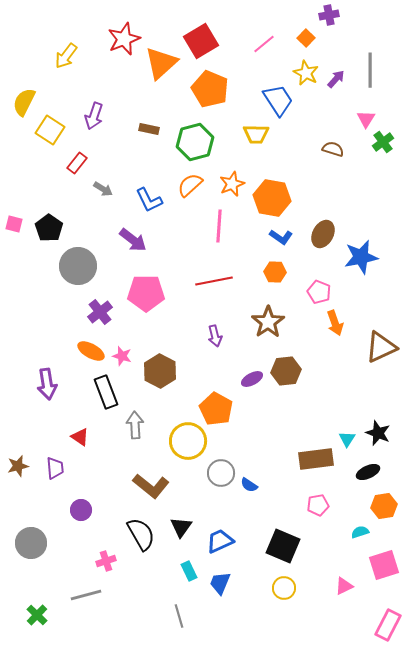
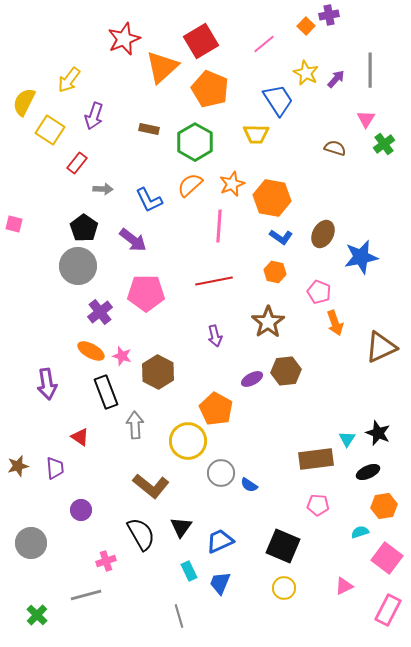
orange square at (306, 38): moved 12 px up
yellow arrow at (66, 56): moved 3 px right, 24 px down
orange triangle at (161, 63): moved 1 px right, 4 px down
green hexagon at (195, 142): rotated 15 degrees counterclockwise
green cross at (383, 142): moved 1 px right, 2 px down
brown semicircle at (333, 149): moved 2 px right, 1 px up
gray arrow at (103, 189): rotated 30 degrees counterclockwise
black pentagon at (49, 228): moved 35 px right
orange hexagon at (275, 272): rotated 10 degrees clockwise
brown hexagon at (160, 371): moved 2 px left, 1 px down
pink pentagon at (318, 505): rotated 15 degrees clockwise
pink square at (384, 565): moved 3 px right, 7 px up; rotated 36 degrees counterclockwise
pink rectangle at (388, 625): moved 15 px up
